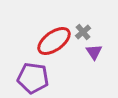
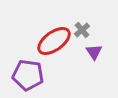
gray cross: moved 1 px left, 2 px up
purple pentagon: moved 5 px left, 3 px up
